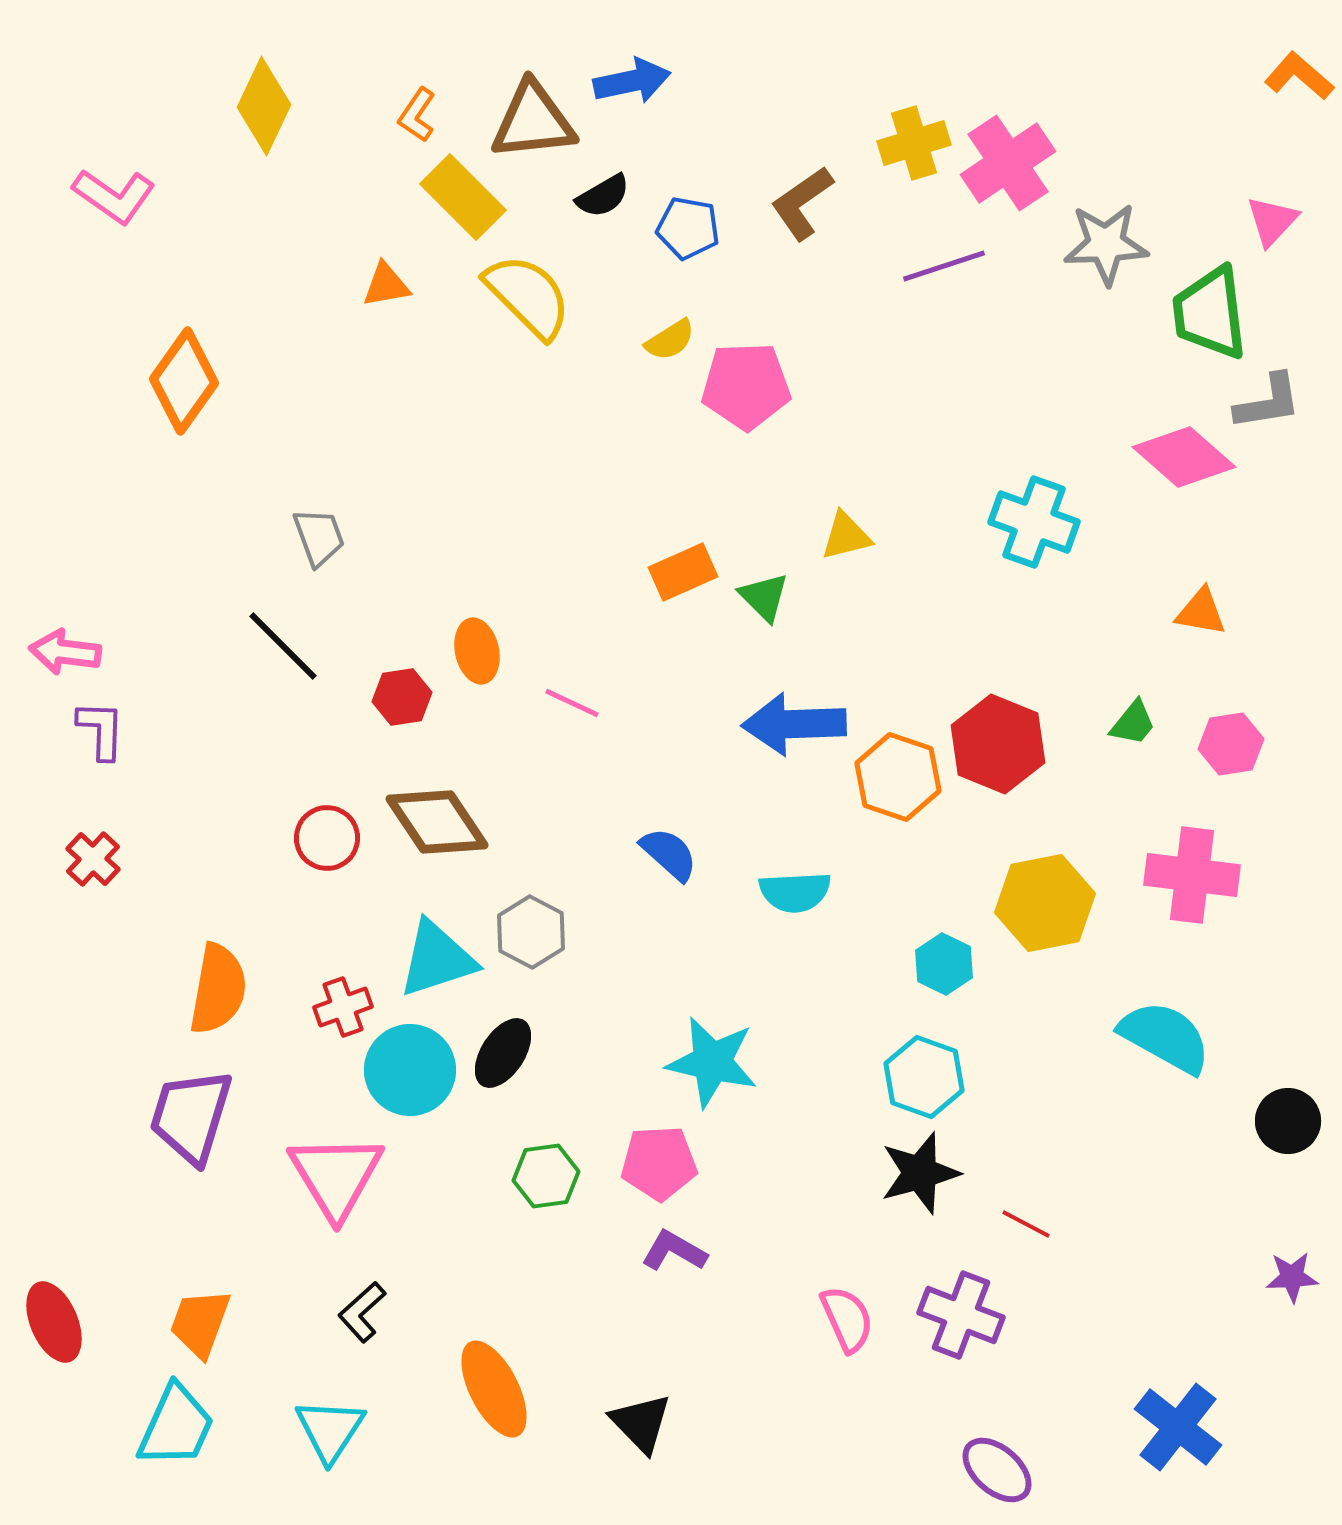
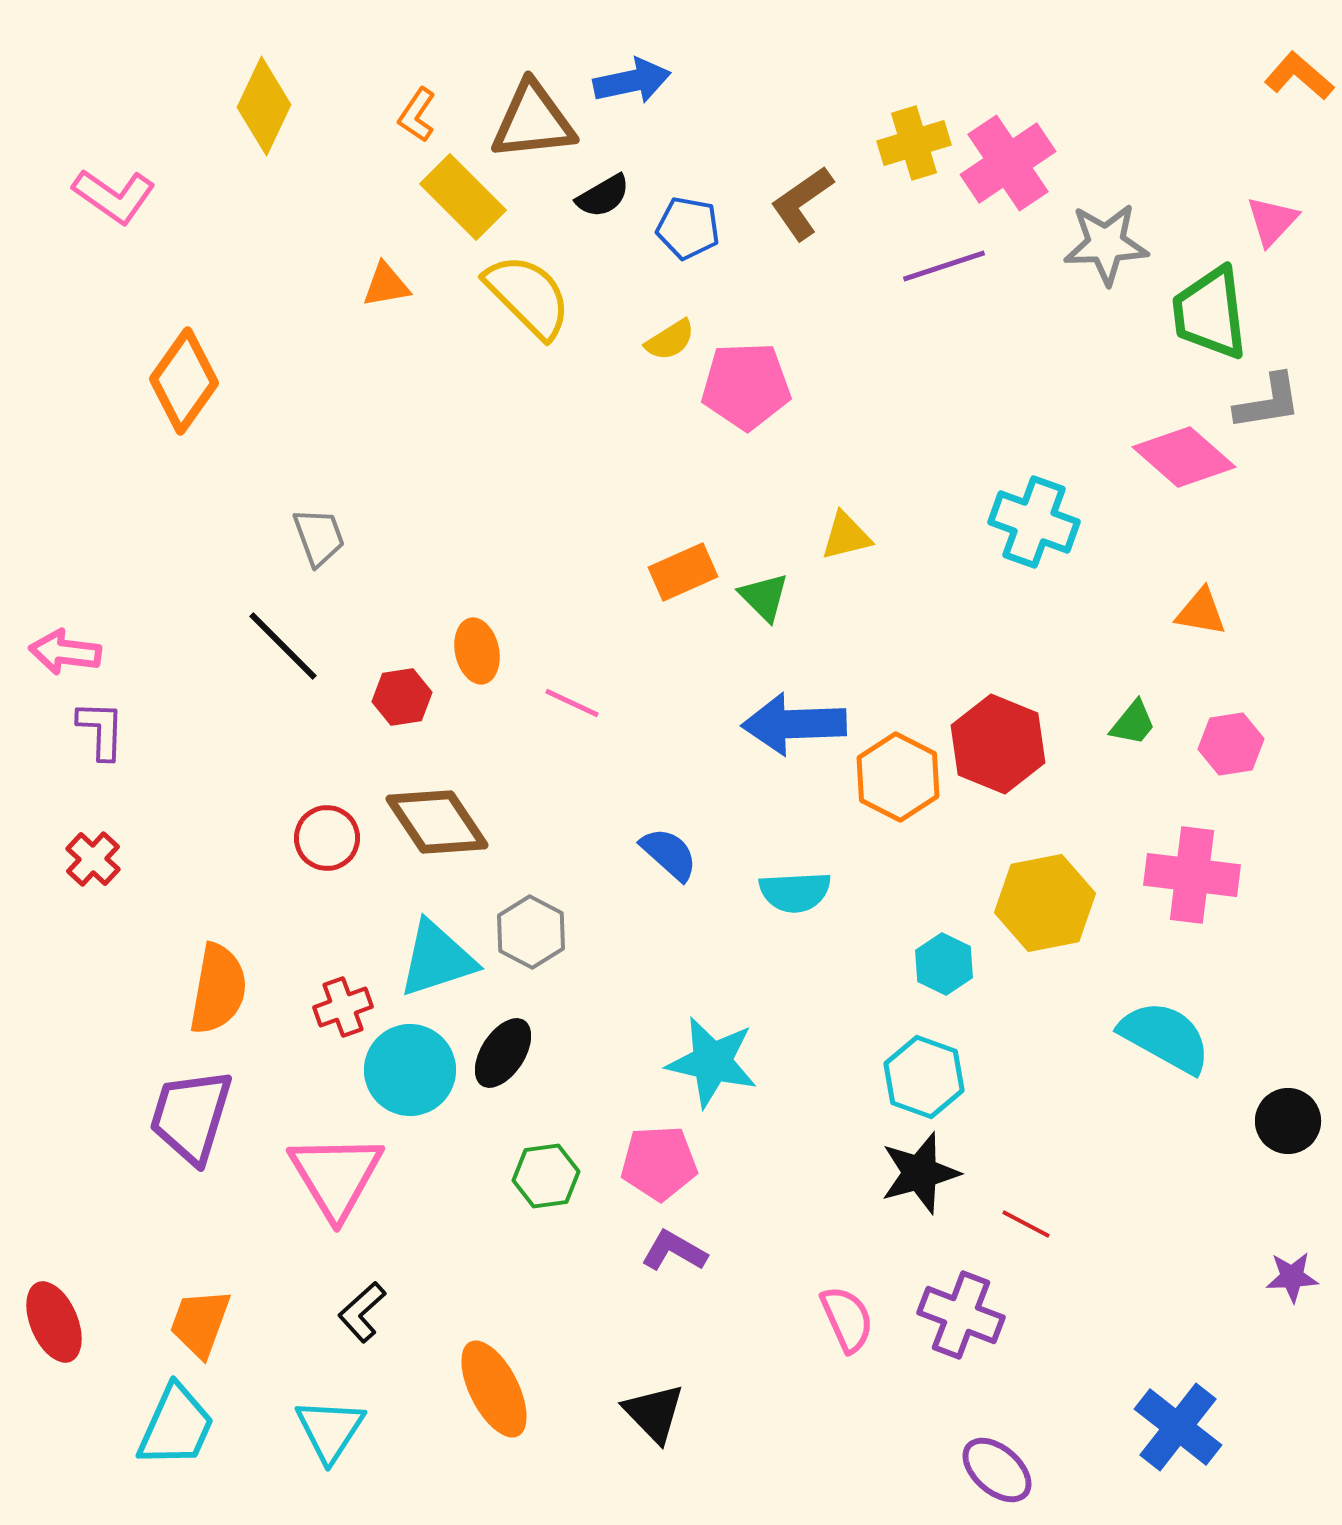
orange hexagon at (898, 777): rotated 8 degrees clockwise
black triangle at (641, 1423): moved 13 px right, 10 px up
